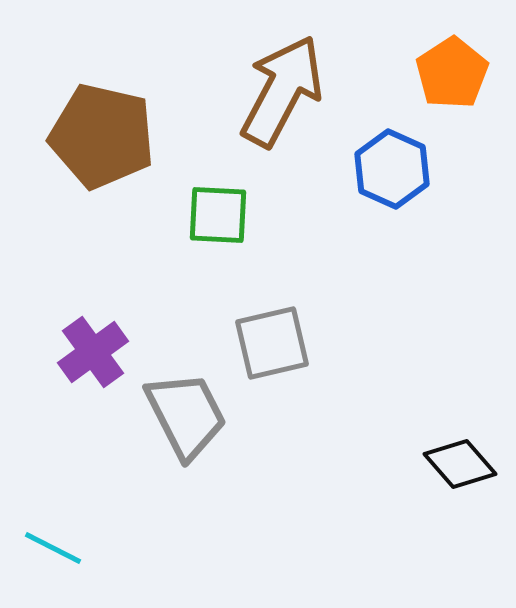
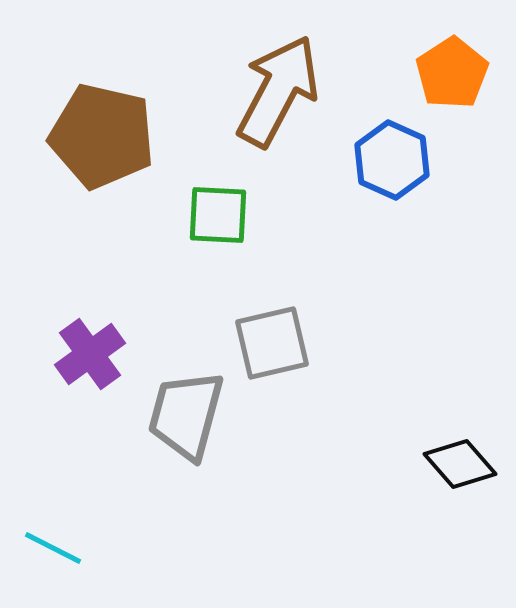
brown arrow: moved 4 px left
blue hexagon: moved 9 px up
purple cross: moved 3 px left, 2 px down
gray trapezoid: rotated 138 degrees counterclockwise
